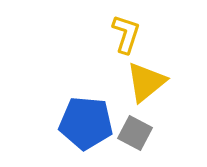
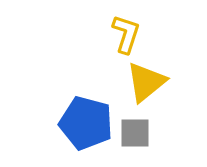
blue pentagon: rotated 10 degrees clockwise
gray square: rotated 28 degrees counterclockwise
